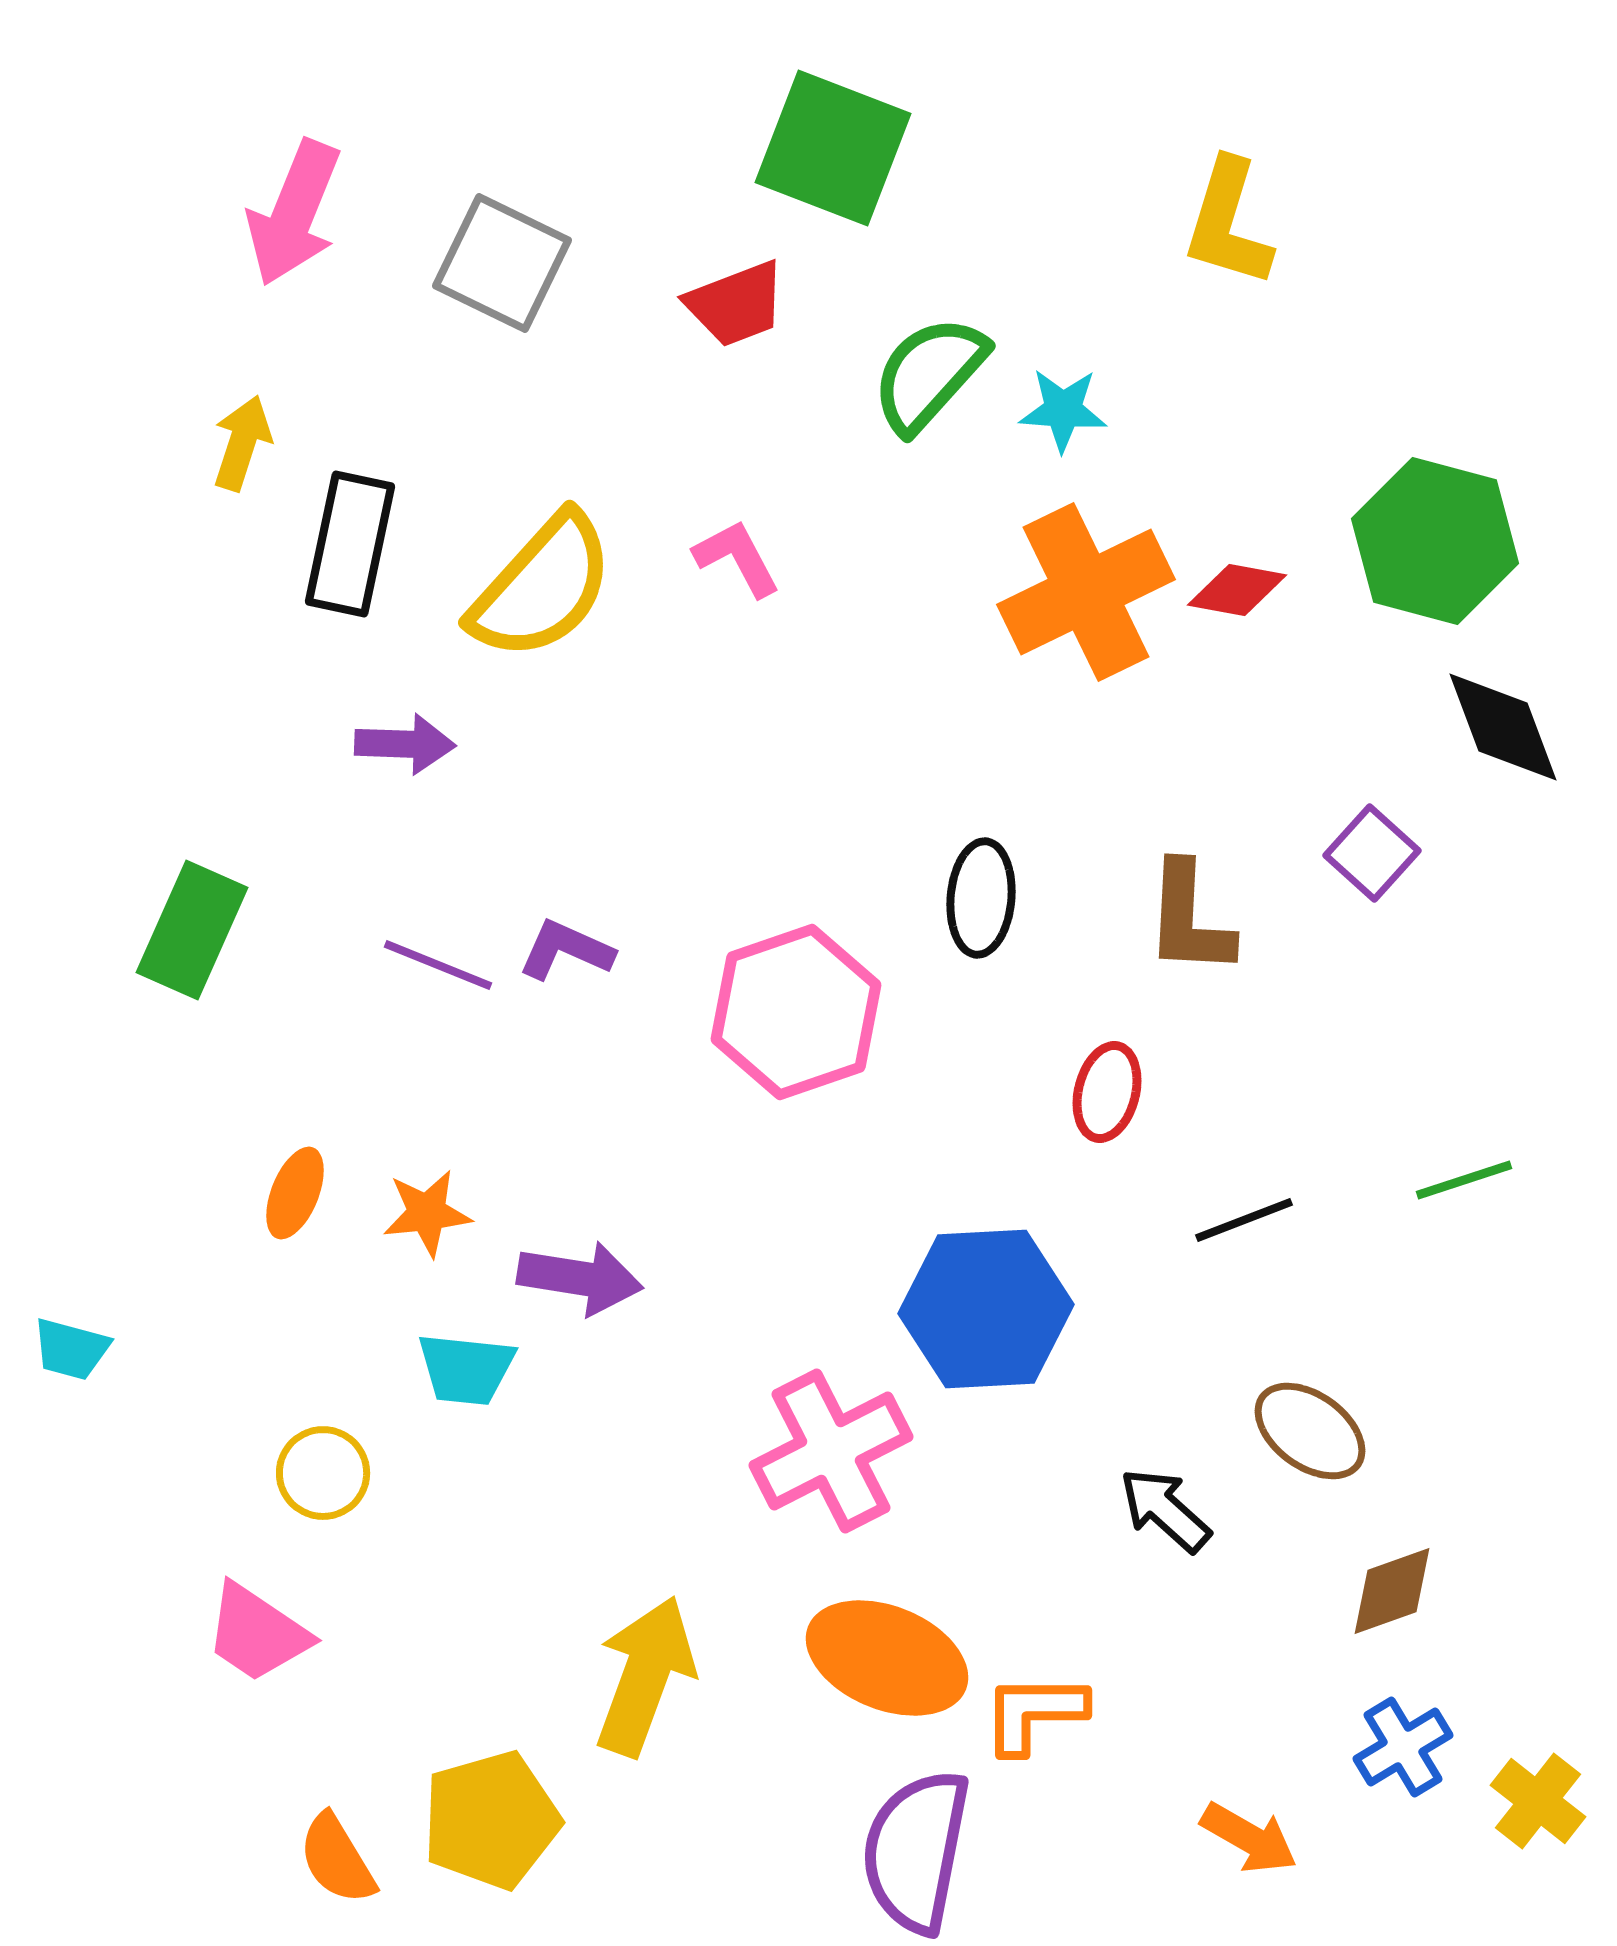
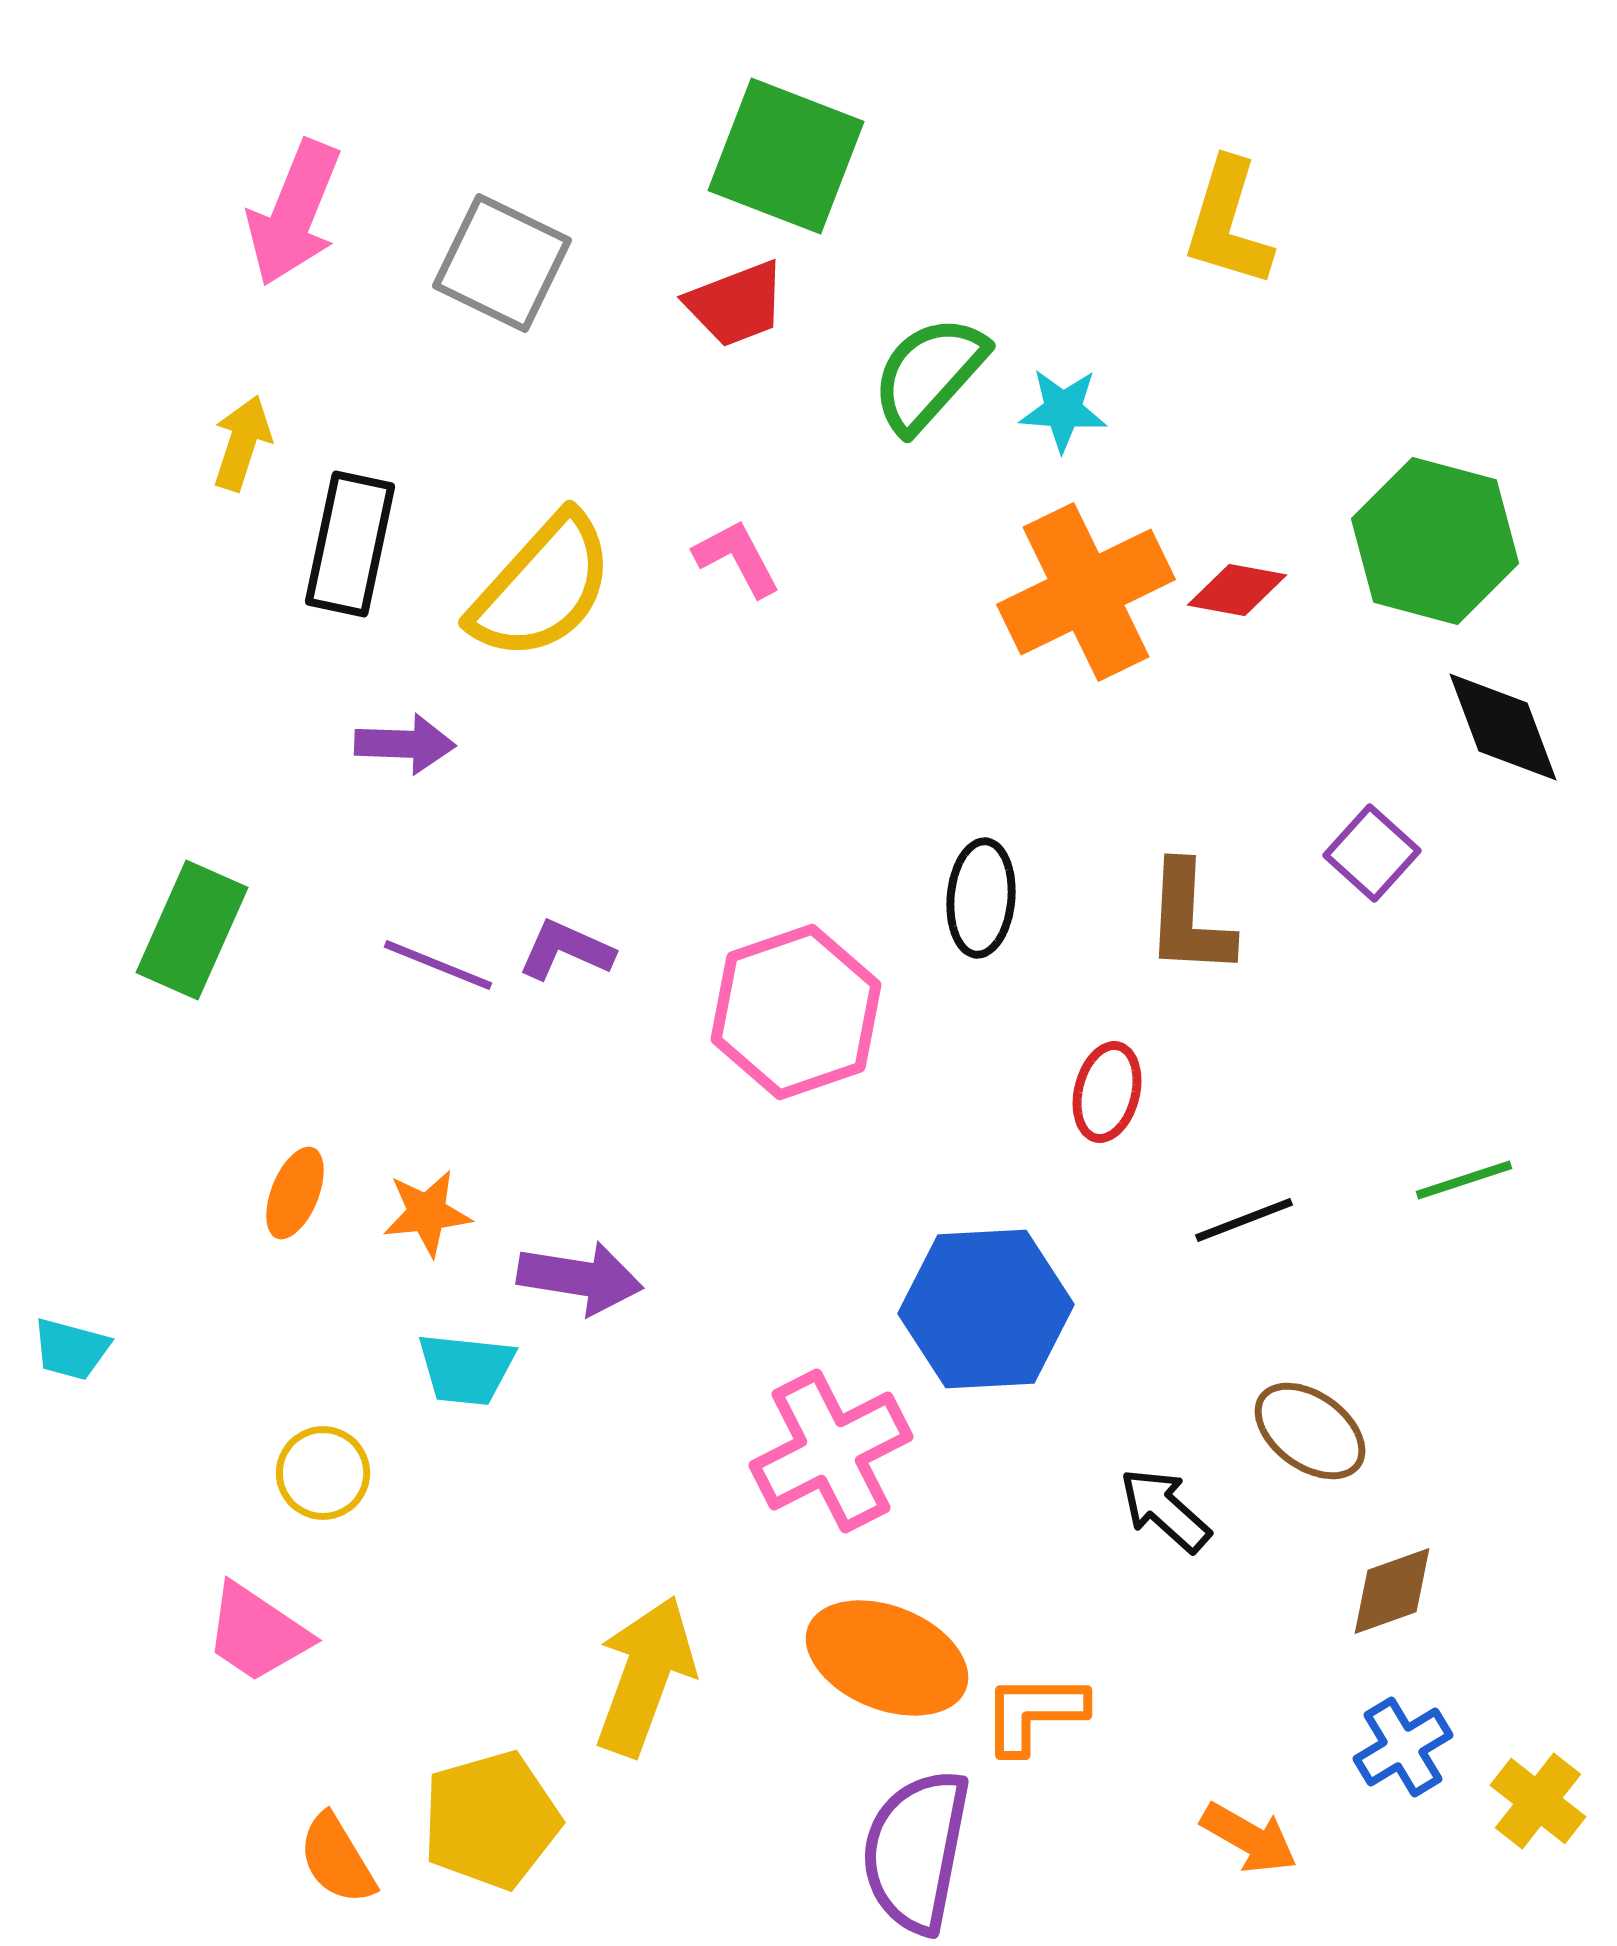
green square at (833, 148): moved 47 px left, 8 px down
